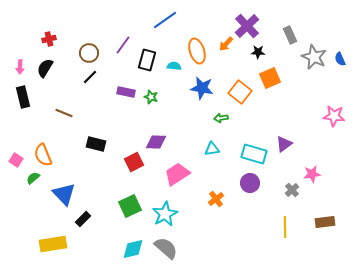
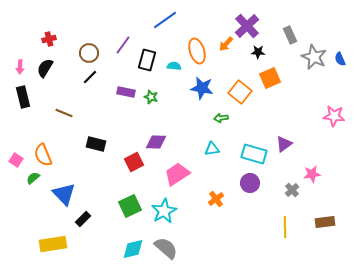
cyan star at (165, 214): moved 1 px left, 3 px up
